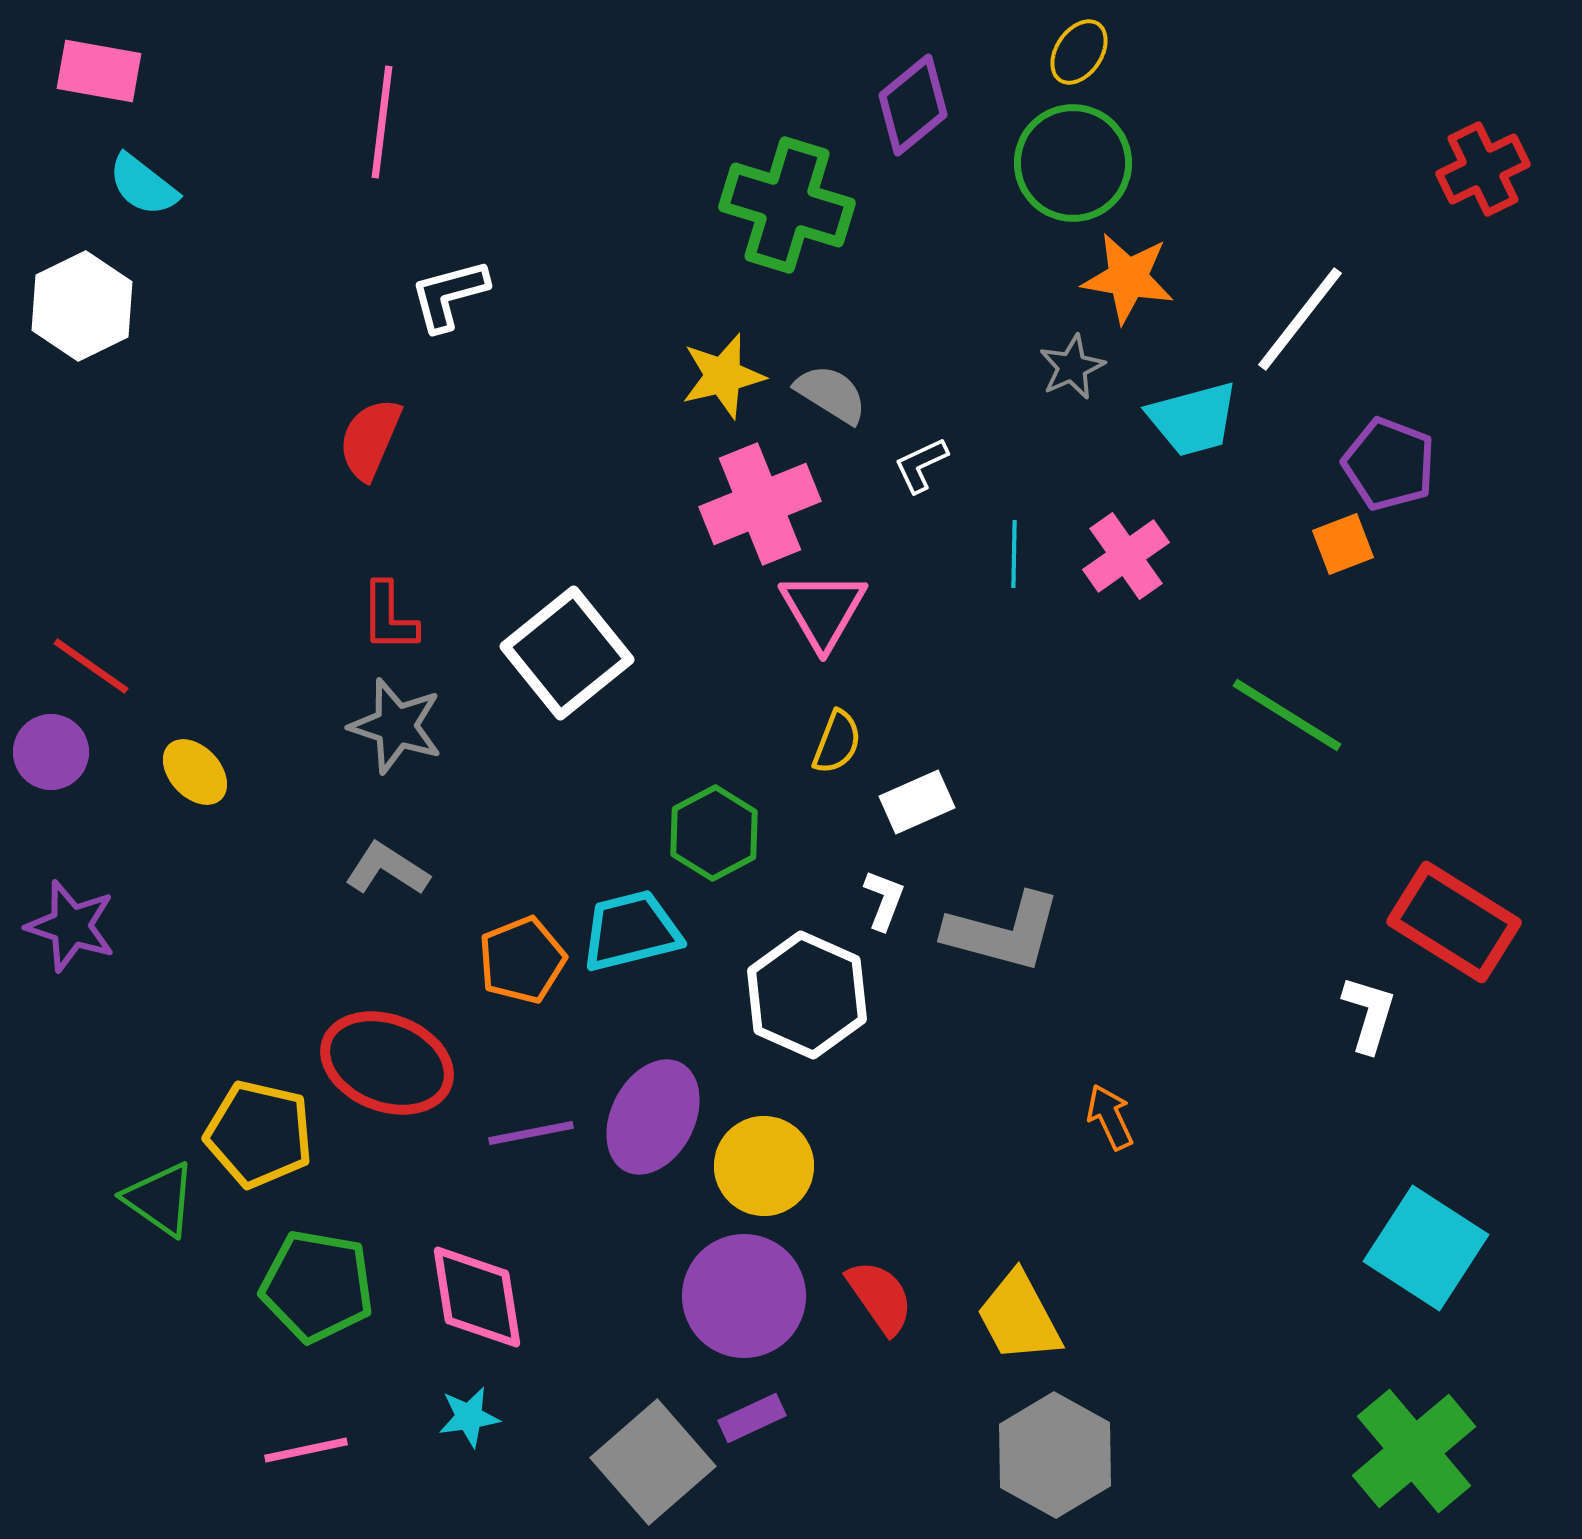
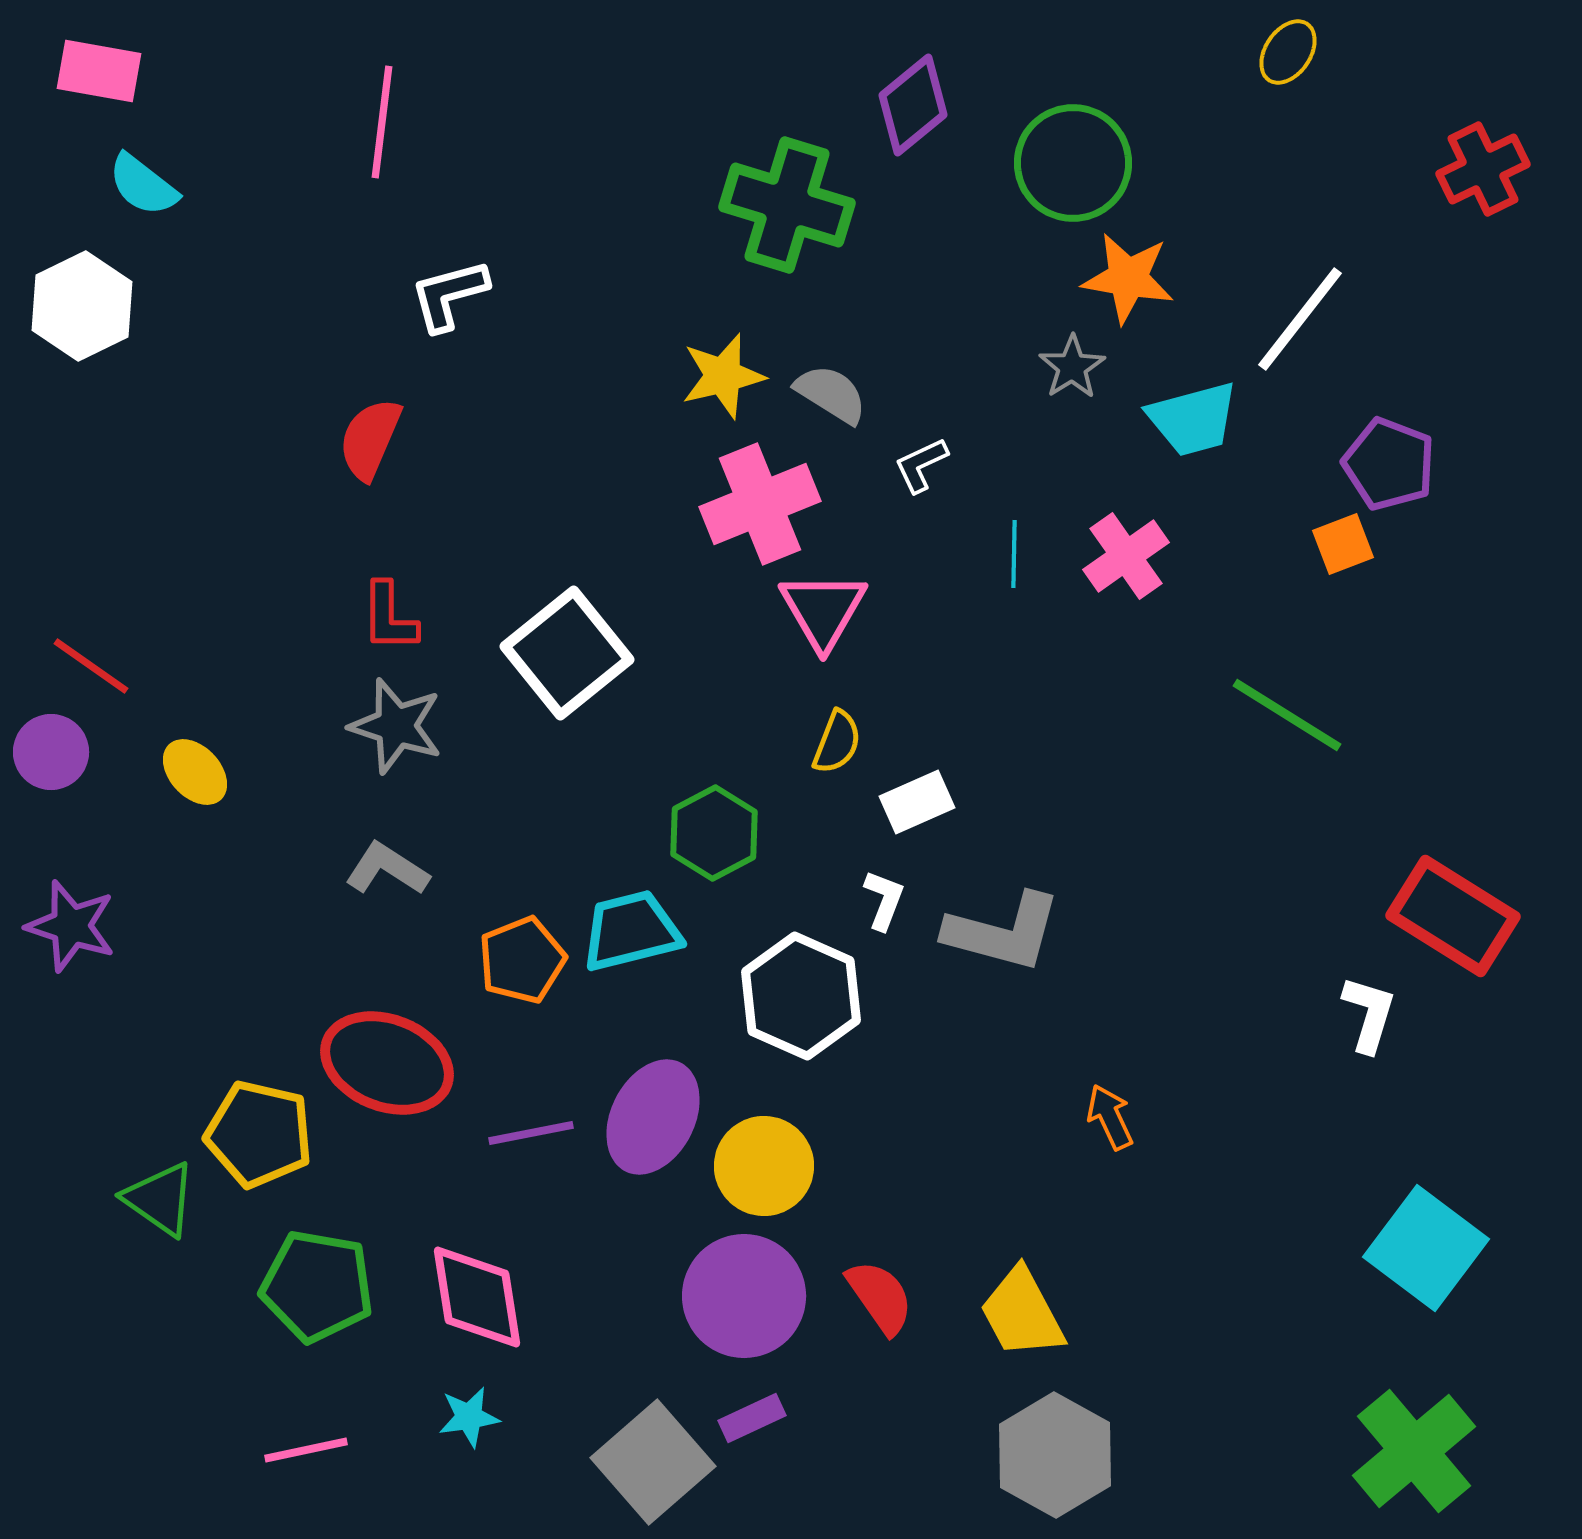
yellow ellipse at (1079, 52): moved 209 px right
gray star at (1072, 367): rotated 8 degrees counterclockwise
red rectangle at (1454, 922): moved 1 px left, 6 px up
white hexagon at (807, 995): moved 6 px left, 1 px down
cyan square at (1426, 1248): rotated 4 degrees clockwise
yellow trapezoid at (1019, 1317): moved 3 px right, 4 px up
